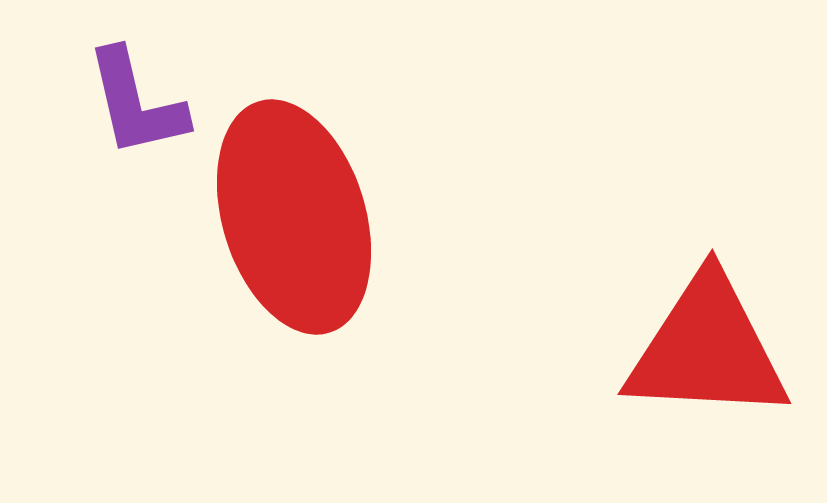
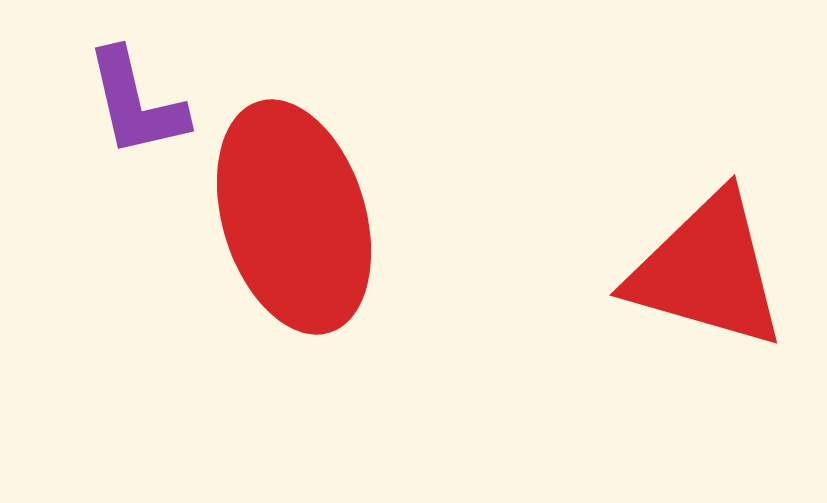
red triangle: moved 78 px up; rotated 13 degrees clockwise
